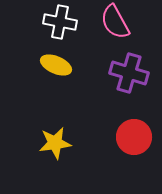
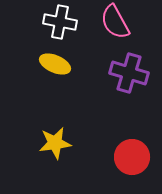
yellow ellipse: moved 1 px left, 1 px up
red circle: moved 2 px left, 20 px down
